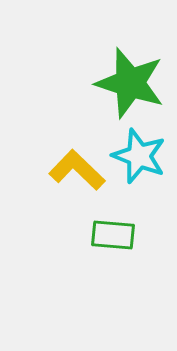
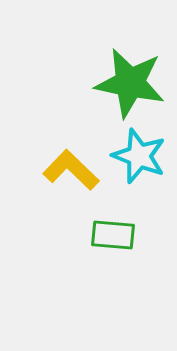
green star: rotated 6 degrees counterclockwise
yellow L-shape: moved 6 px left
